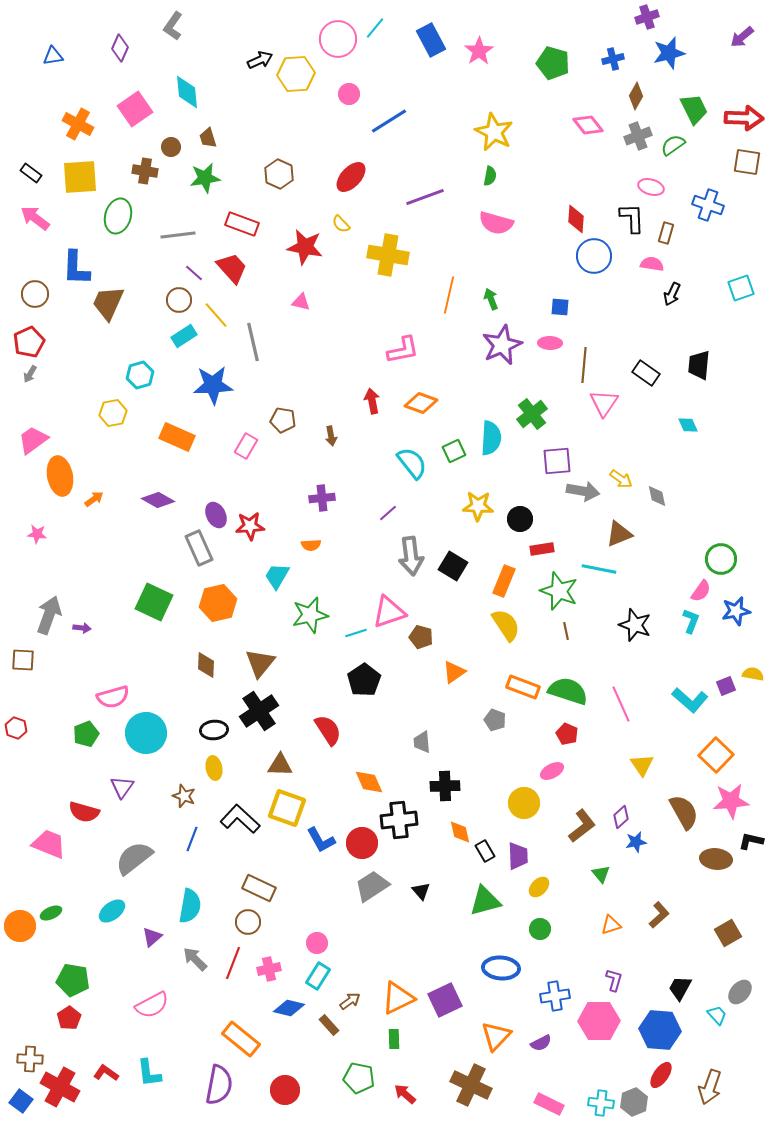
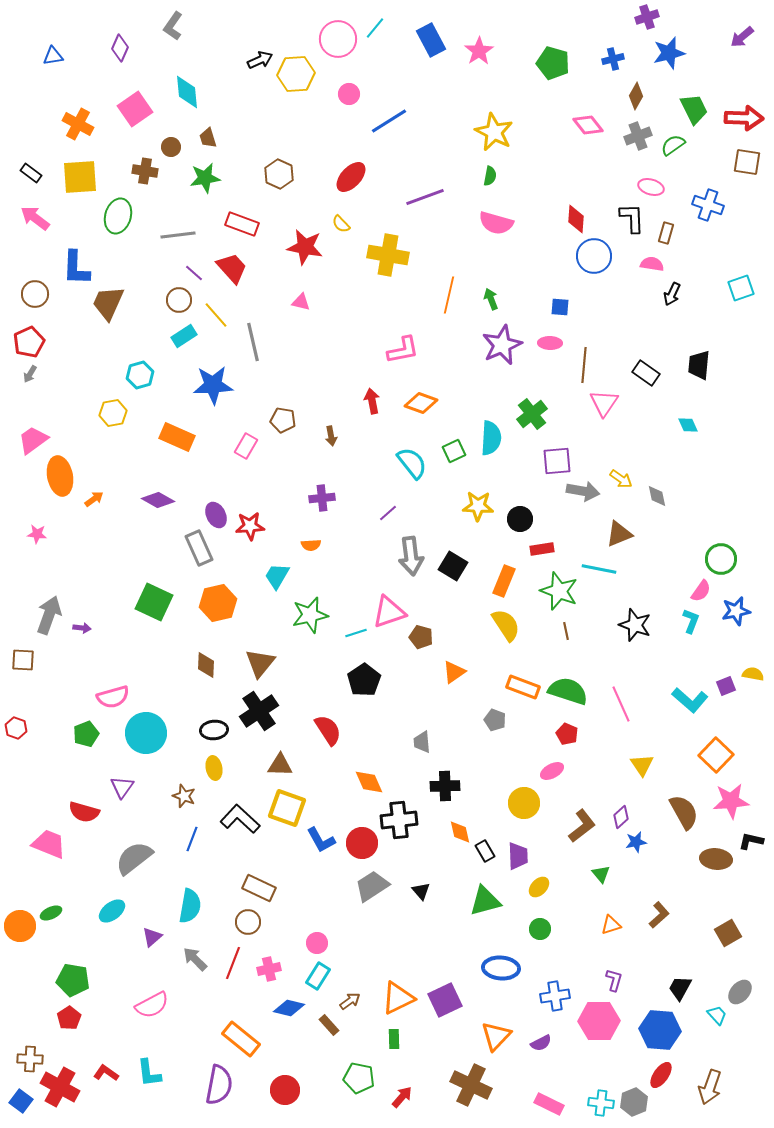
red arrow at (405, 1094): moved 3 px left, 3 px down; rotated 90 degrees clockwise
